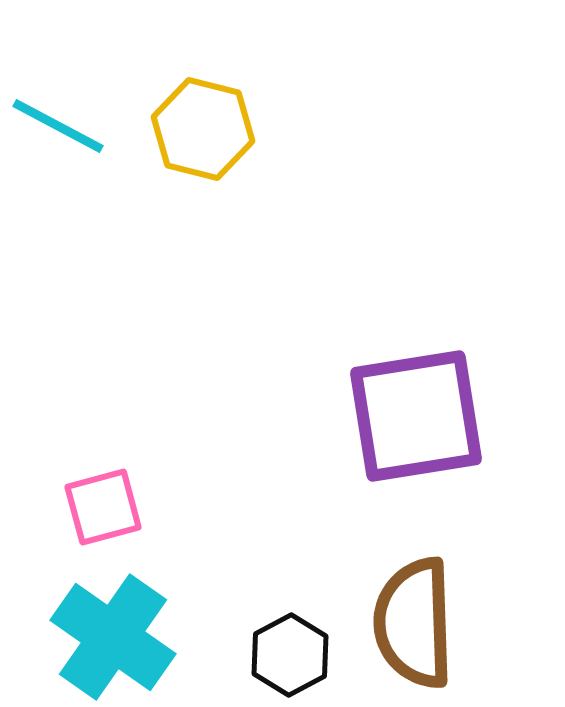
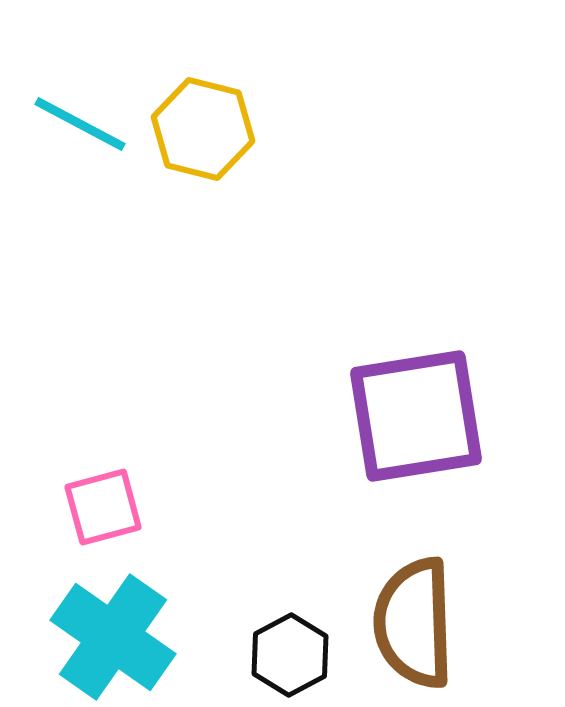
cyan line: moved 22 px right, 2 px up
